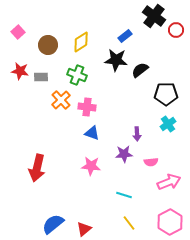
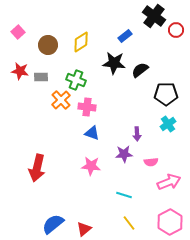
black star: moved 2 px left, 3 px down
green cross: moved 1 px left, 5 px down
